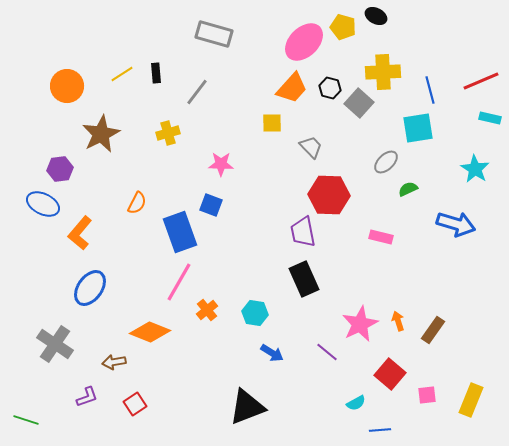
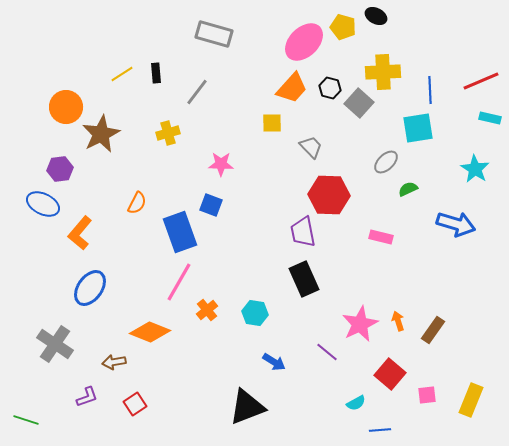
orange circle at (67, 86): moved 1 px left, 21 px down
blue line at (430, 90): rotated 12 degrees clockwise
blue arrow at (272, 353): moved 2 px right, 9 px down
